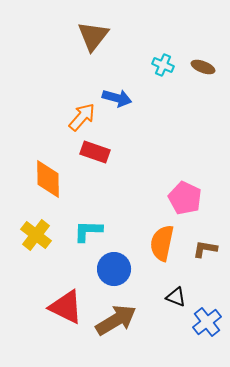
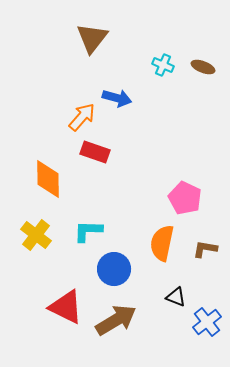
brown triangle: moved 1 px left, 2 px down
